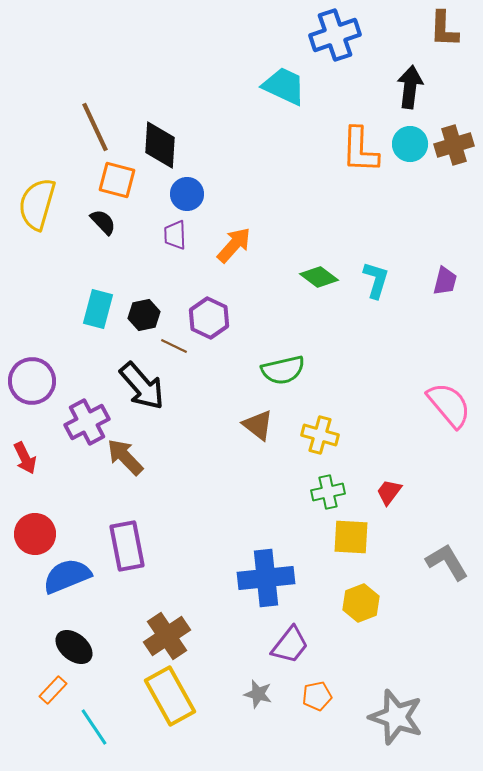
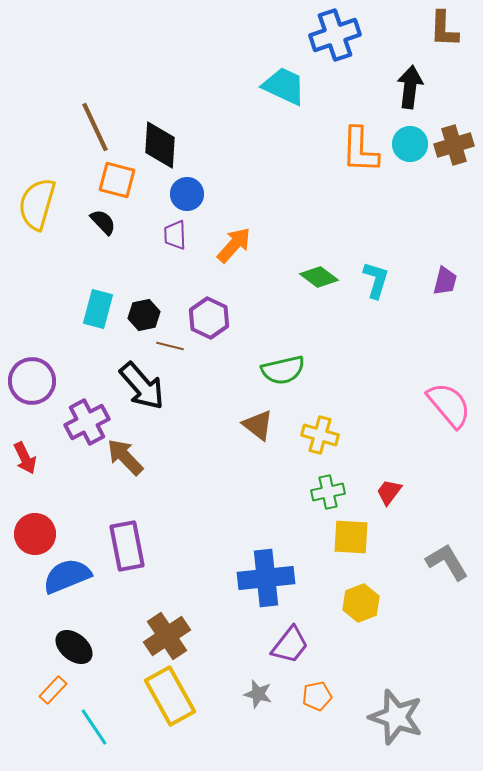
brown line at (174, 346): moved 4 px left; rotated 12 degrees counterclockwise
